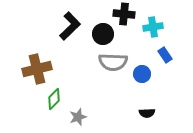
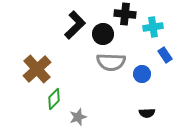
black cross: moved 1 px right
black L-shape: moved 5 px right, 1 px up
gray semicircle: moved 2 px left
brown cross: rotated 28 degrees counterclockwise
